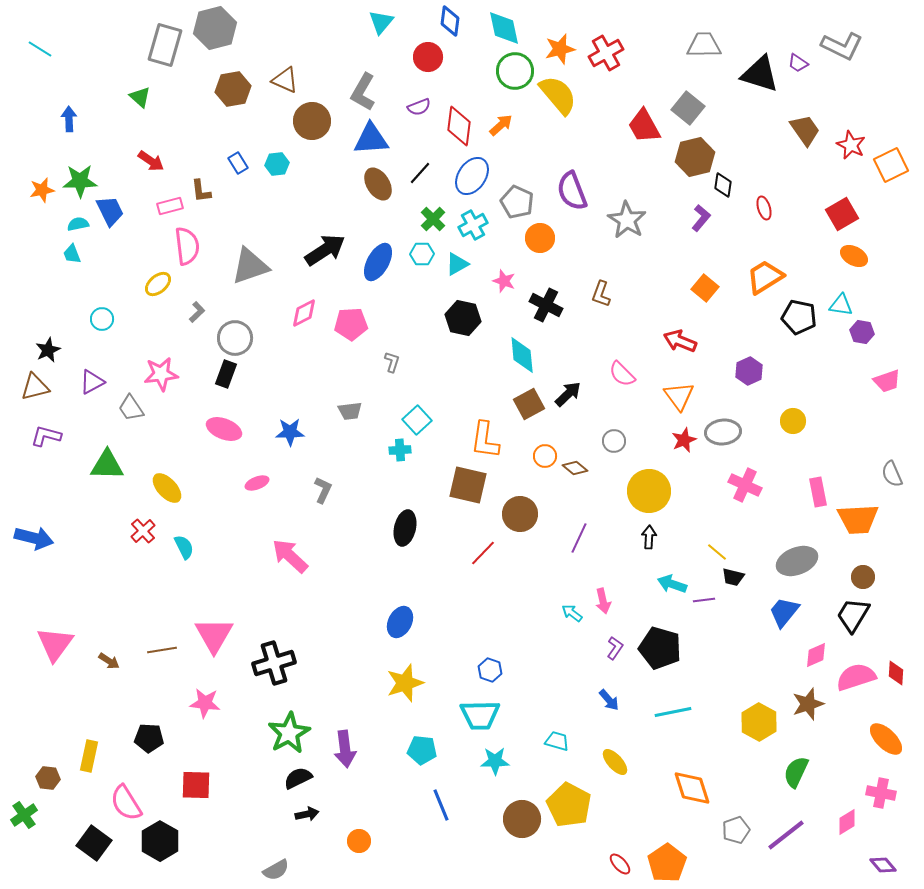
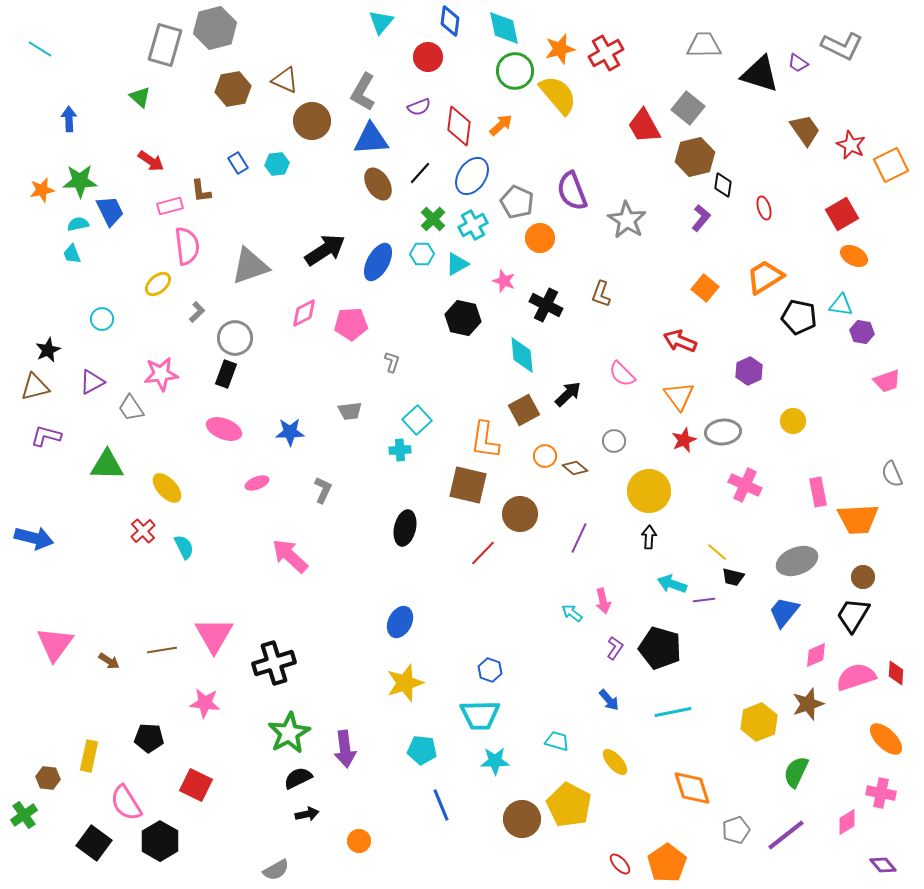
brown square at (529, 404): moved 5 px left, 6 px down
yellow hexagon at (759, 722): rotated 9 degrees clockwise
red square at (196, 785): rotated 24 degrees clockwise
